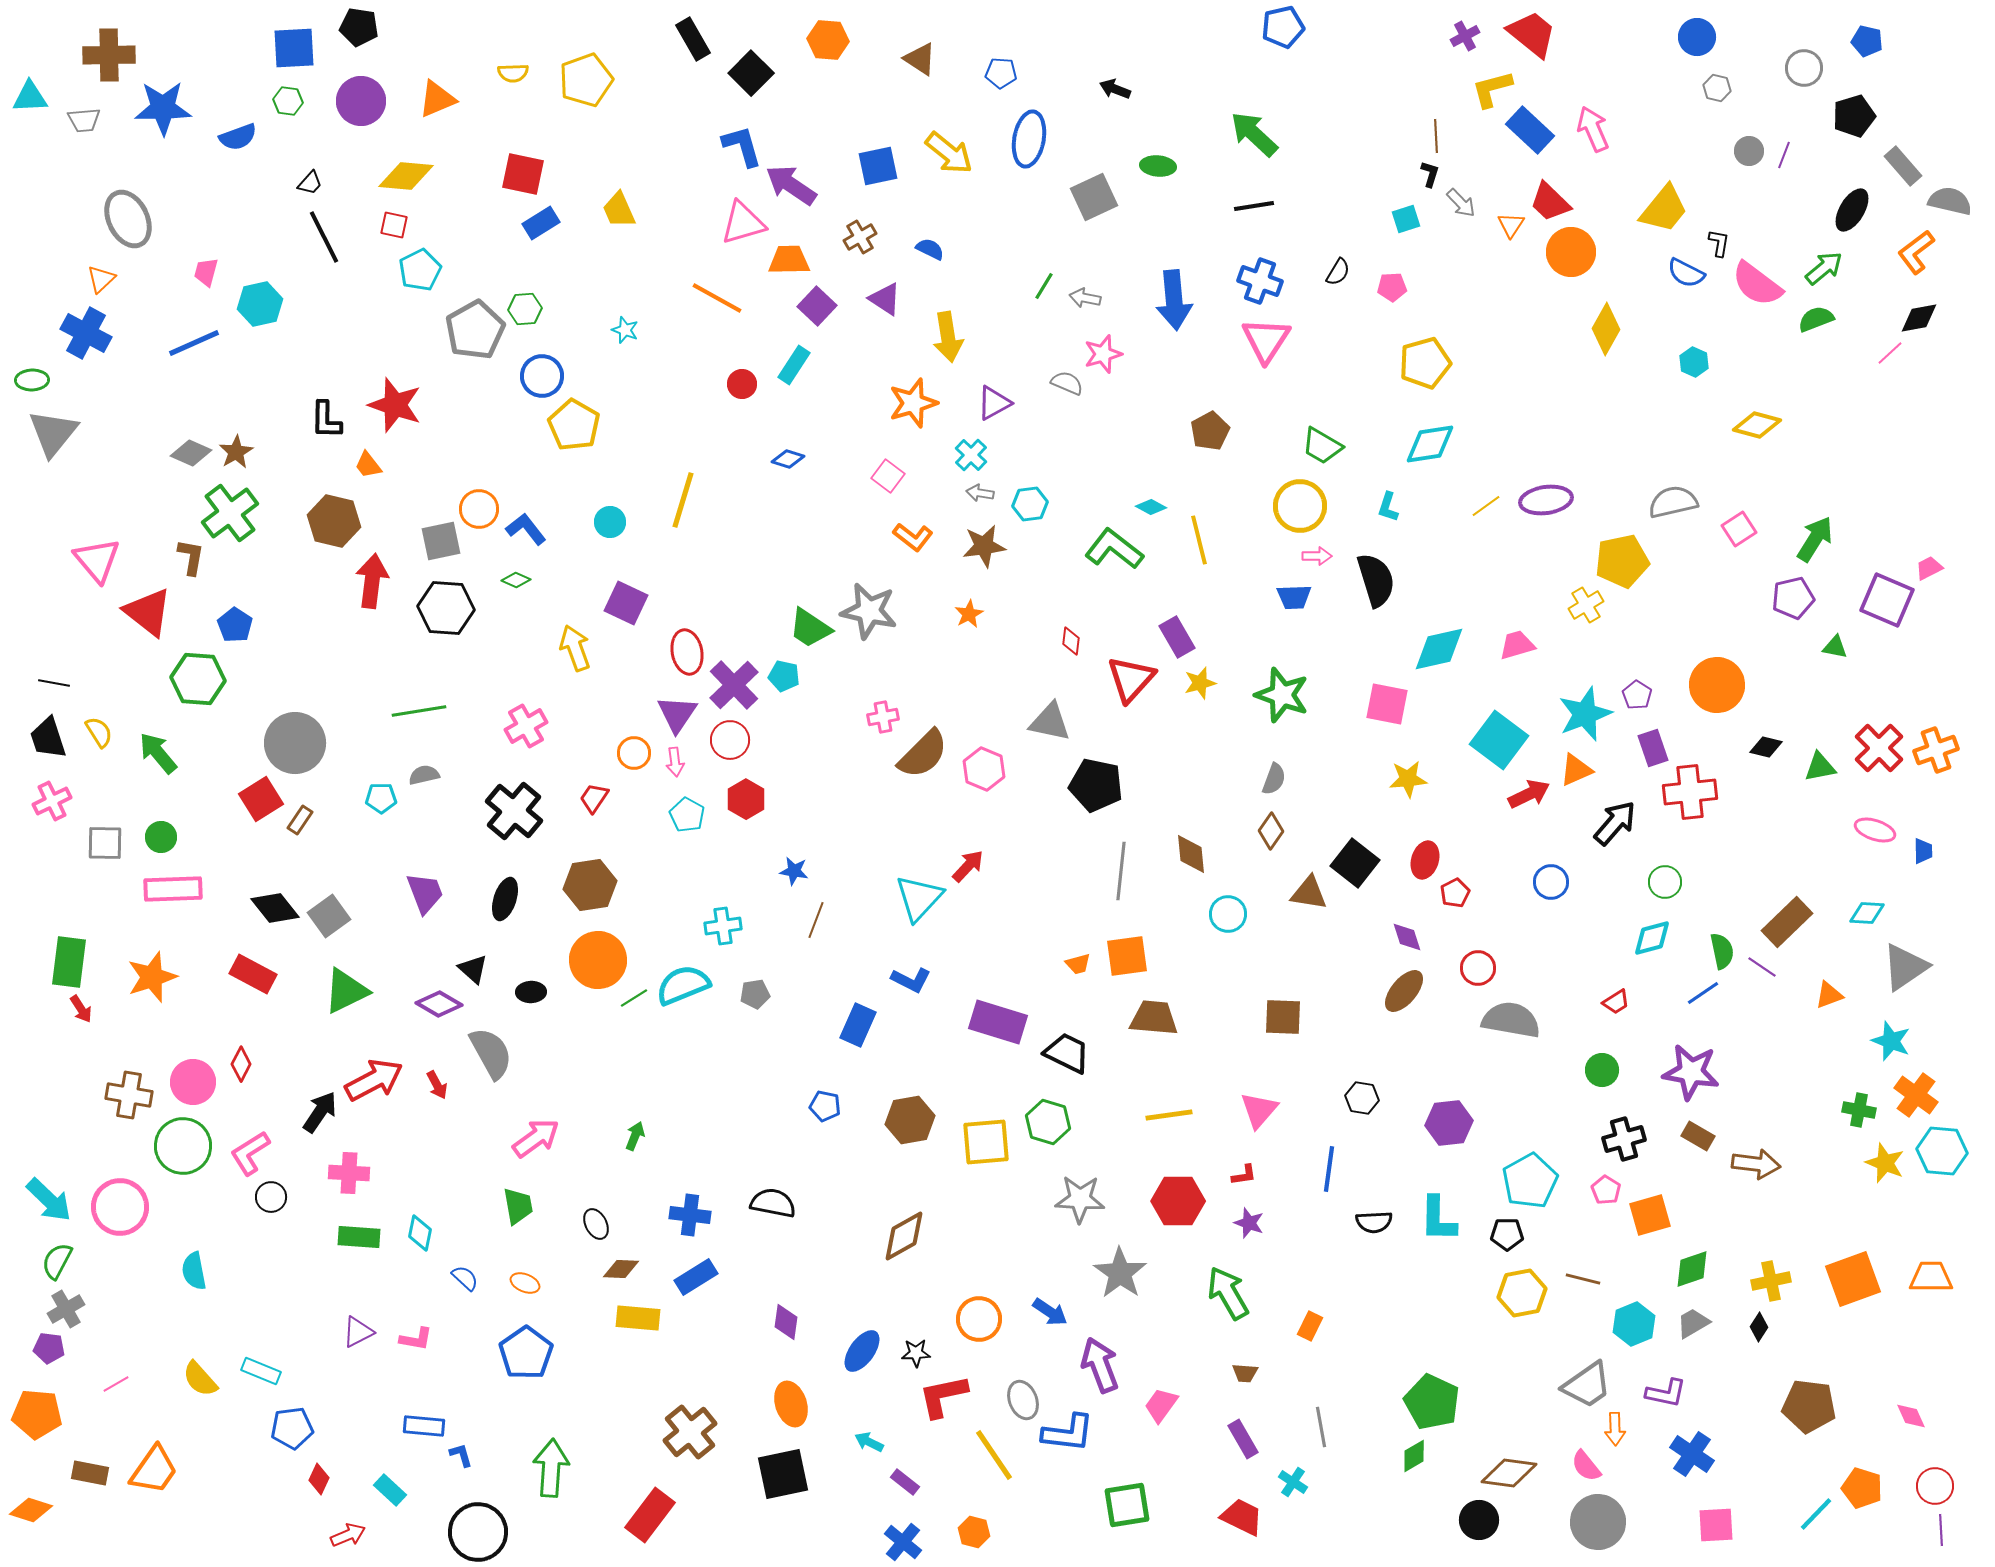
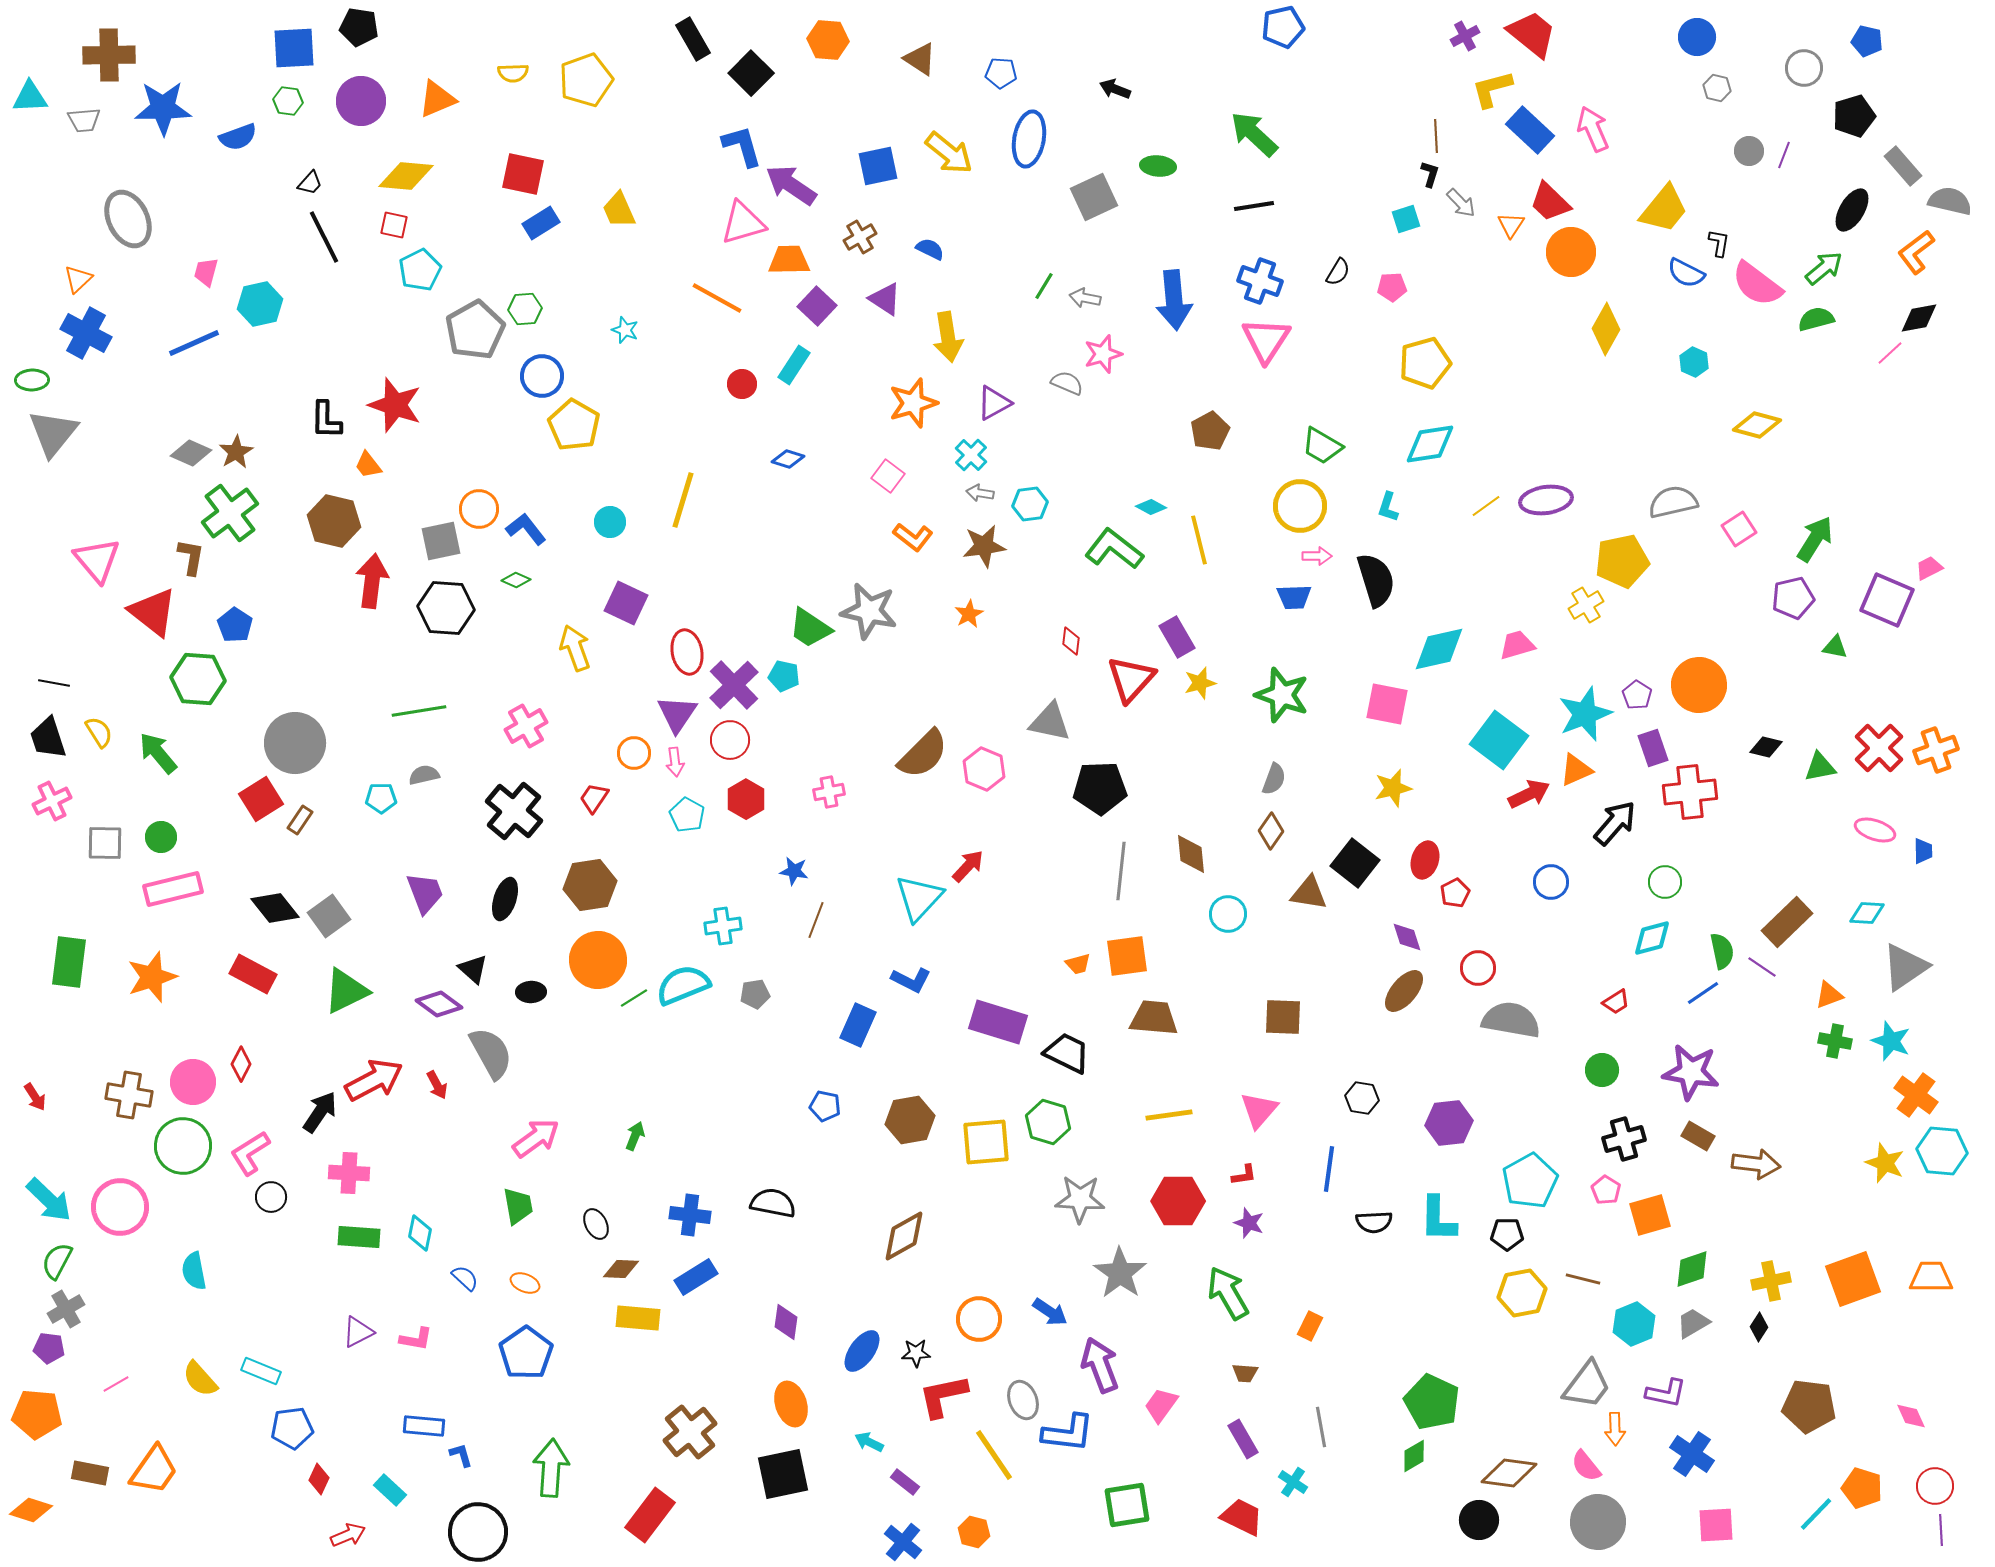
orange triangle at (101, 279): moved 23 px left
green semicircle at (1816, 319): rotated 6 degrees clockwise
red triangle at (148, 612): moved 5 px right
orange circle at (1717, 685): moved 18 px left
pink cross at (883, 717): moved 54 px left, 75 px down
yellow star at (1408, 779): moved 15 px left, 9 px down; rotated 9 degrees counterclockwise
black pentagon at (1096, 785): moved 4 px right, 3 px down; rotated 14 degrees counterclockwise
pink rectangle at (173, 889): rotated 12 degrees counterclockwise
purple diamond at (439, 1004): rotated 6 degrees clockwise
red arrow at (81, 1009): moved 46 px left, 88 px down
green cross at (1859, 1110): moved 24 px left, 69 px up
gray trapezoid at (1587, 1385): rotated 18 degrees counterclockwise
